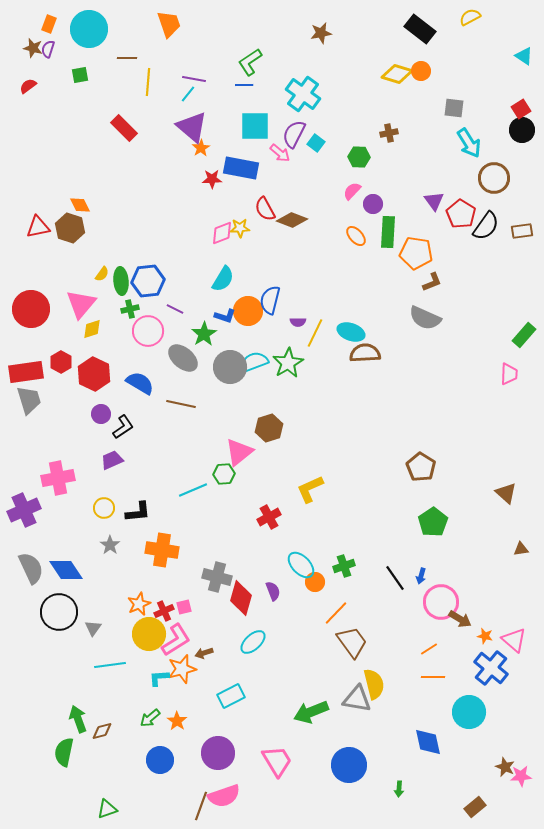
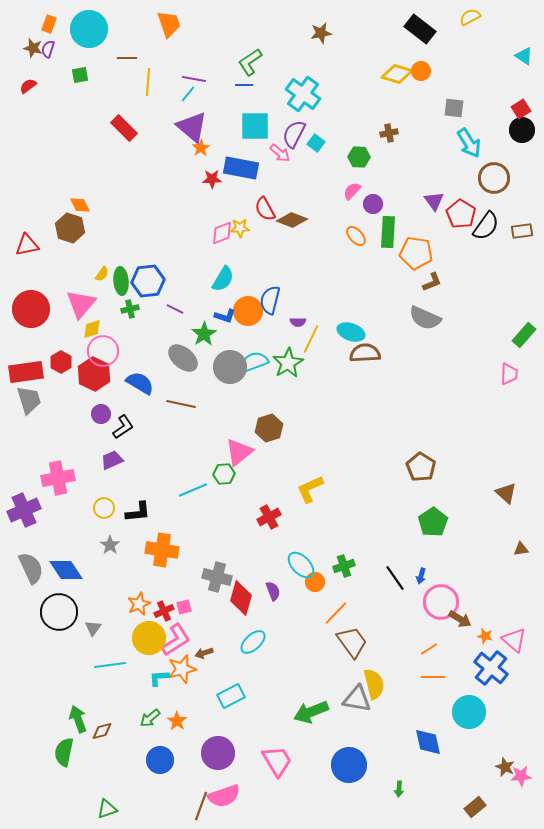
red triangle at (38, 227): moved 11 px left, 18 px down
pink circle at (148, 331): moved 45 px left, 20 px down
yellow line at (315, 333): moved 4 px left, 6 px down
yellow circle at (149, 634): moved 4 px down
